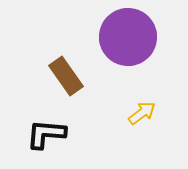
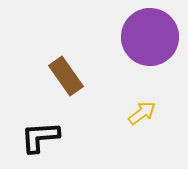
purple circle: moved 22 px right
black L-shape: moved 6 px left, 3 px down; rotated 9 degrees counterclockwise
